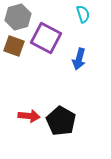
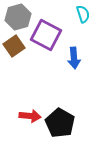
purple square: moved 3 px up
brown square: rotated 35 degrees clockwise
blue arrow: moved 5 px left, 1 px up; rotated 20 degrees counterclockwise
red arrow: moved 1 px right
black pentagon: moved 1 px left, 2 px down
